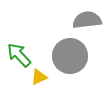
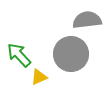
gray circle: moved 1 px right, 2 px up
